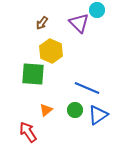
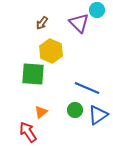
orange triangle: moved 5 px left, 2 px down
